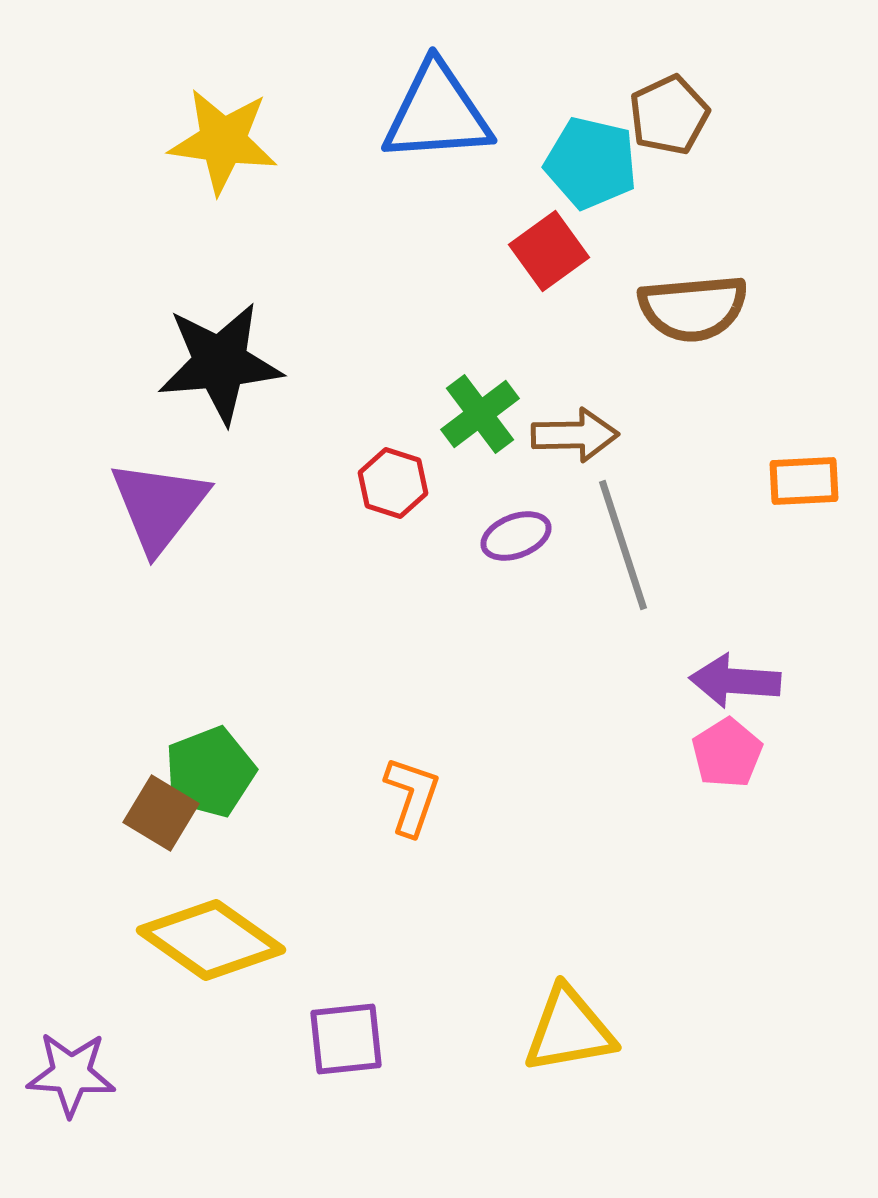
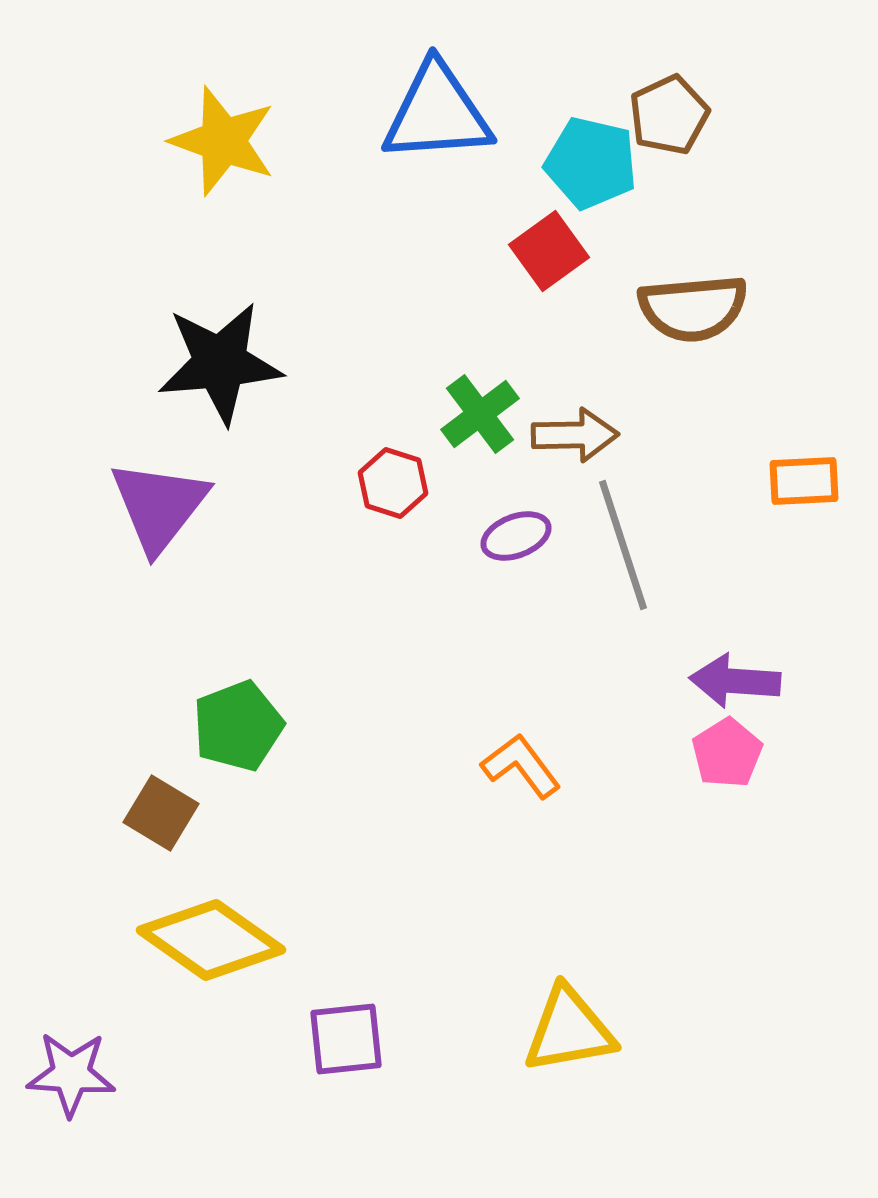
yellow star: rotated 12 degrees clockwise
green pentagon: moved 28 px right, 46 px up
orange L-shape: moved 109 px right, 30 px up; rotated 56 degrees counterclockwise
